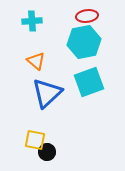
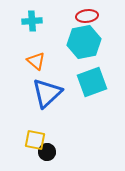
cyan square: moved 3 px right
